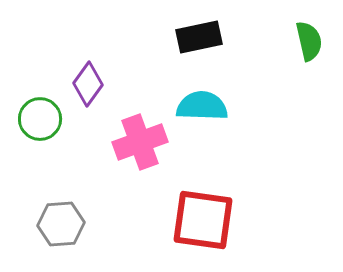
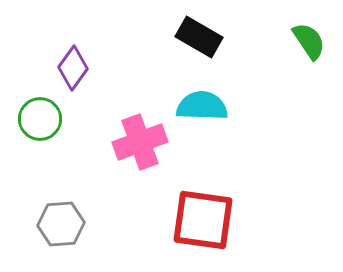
black rectangle: rotated 42 degrees clockwise
green semicircle: rotated 21 degrees counterclockwise
purple diamond: moved 15 px left, 16 px up
